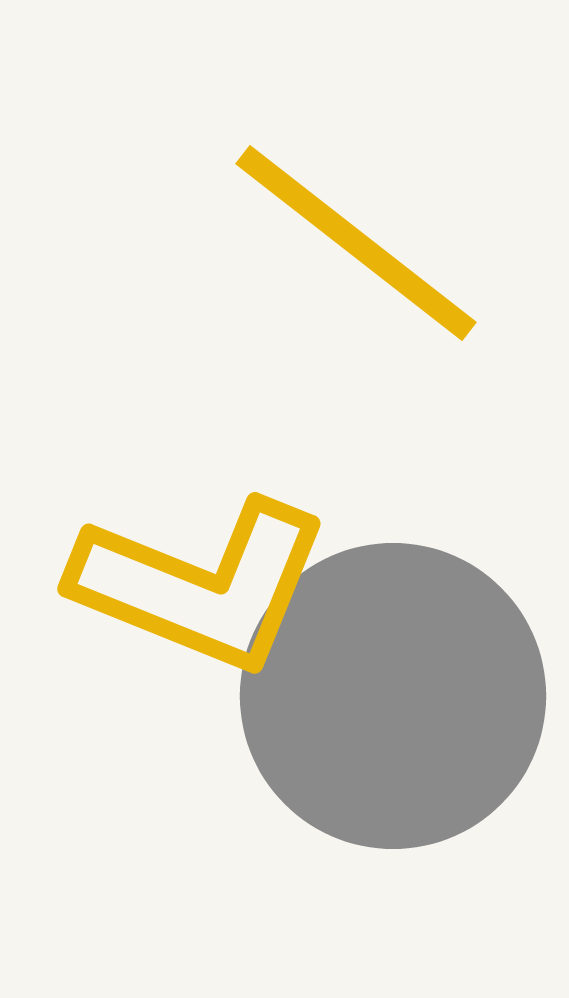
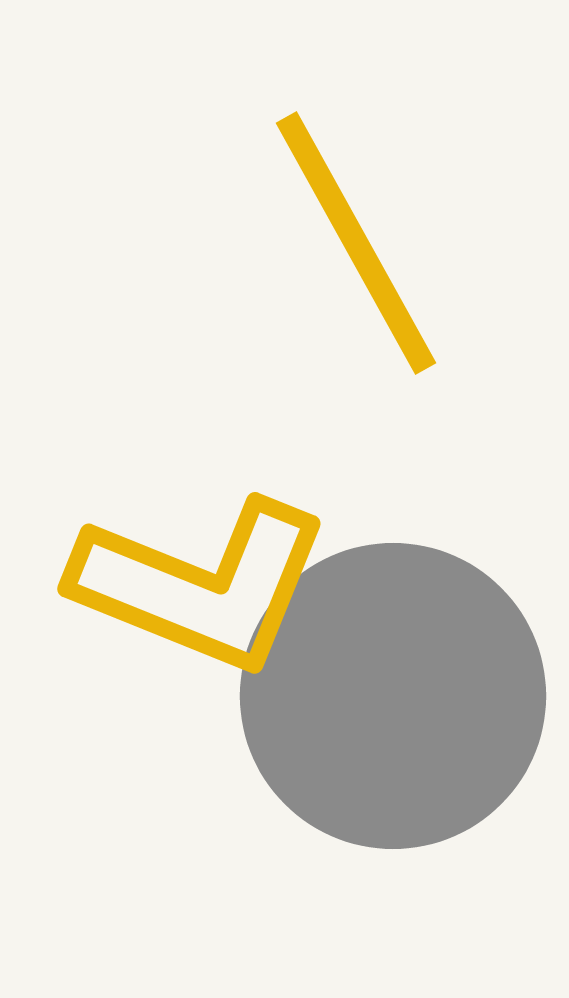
yellow line: rotated 23 degrees clockwise
